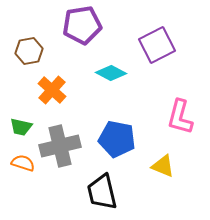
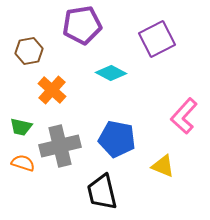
purple square: moved 6 px up
pink L-shape: moved 4 px right, 1 px up; rotated 27 degrees clockwise
